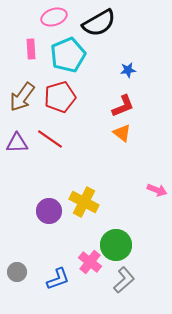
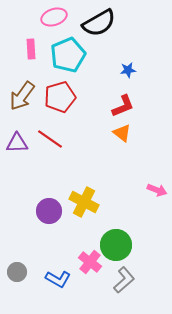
brown arrow: moved 1 px up
blue L-shape: rotated 50 degrees clockwise
